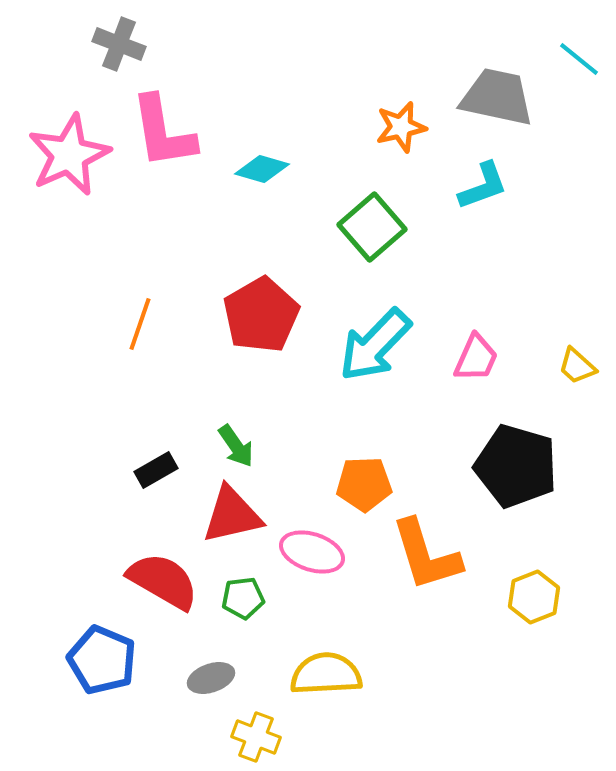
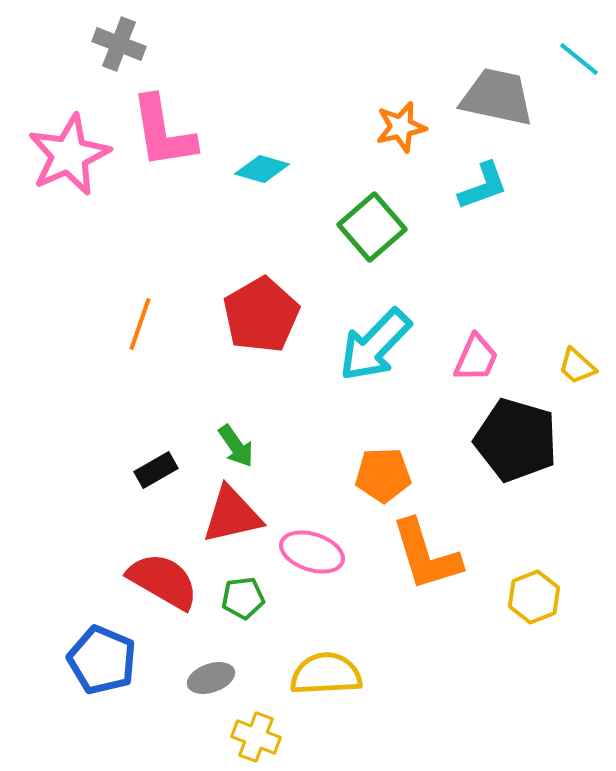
black pentagon: moved 26 px up
orange pentagon: moved 19 px right, 9 px up
